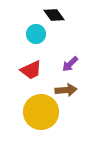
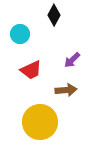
black diamond: rotated 65 degrees clockwise
cyan circle: moved 16 px left
purple arrow: moved 2 px right, 4 px up
yellow circle: moved 1 px left, 10 px down
